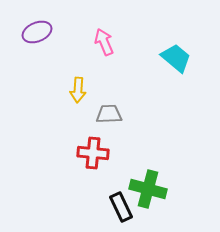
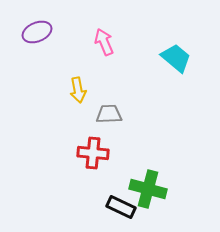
yellow arrow: rotated 15 degrees counterclockwise
black rectangle: rotated 40 degrees counterclockwise
